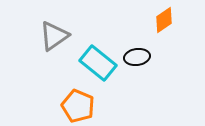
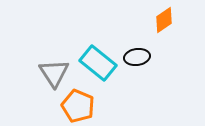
gray triangle: moved 37 px down; rotated 28 degrees counterclockwise
